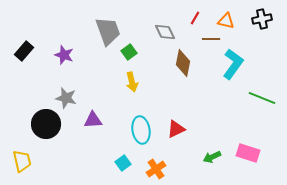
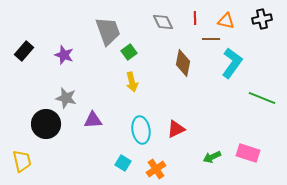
red line: rotated 32 degrees counterclockwise
gray diamond: moved 2 px left, 10 px up
cyan L-shape: moved 1 px left, 1 px up
cyan square: rotated 21 degrees counterclockwise
